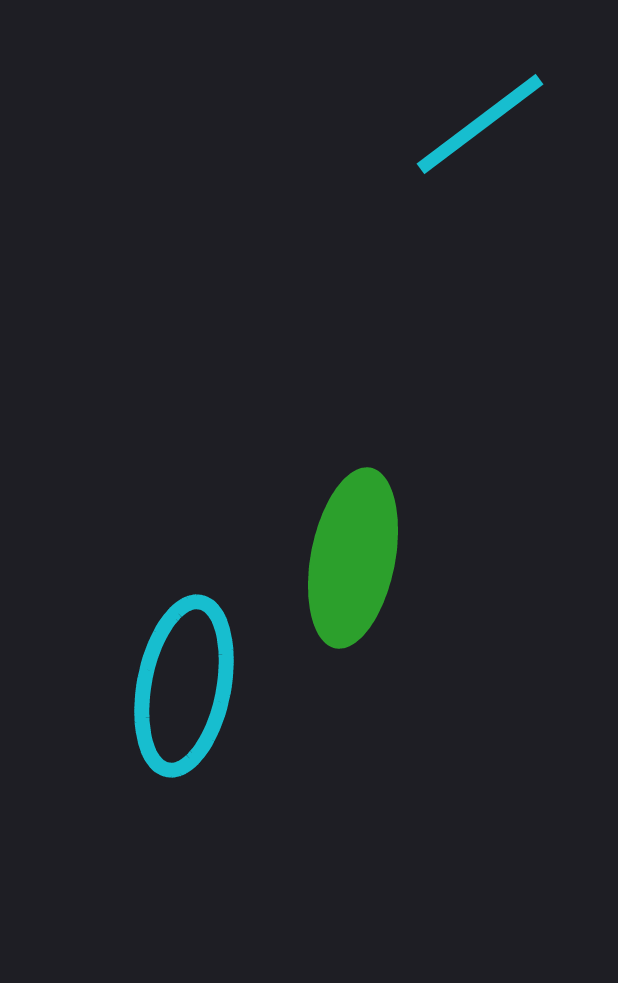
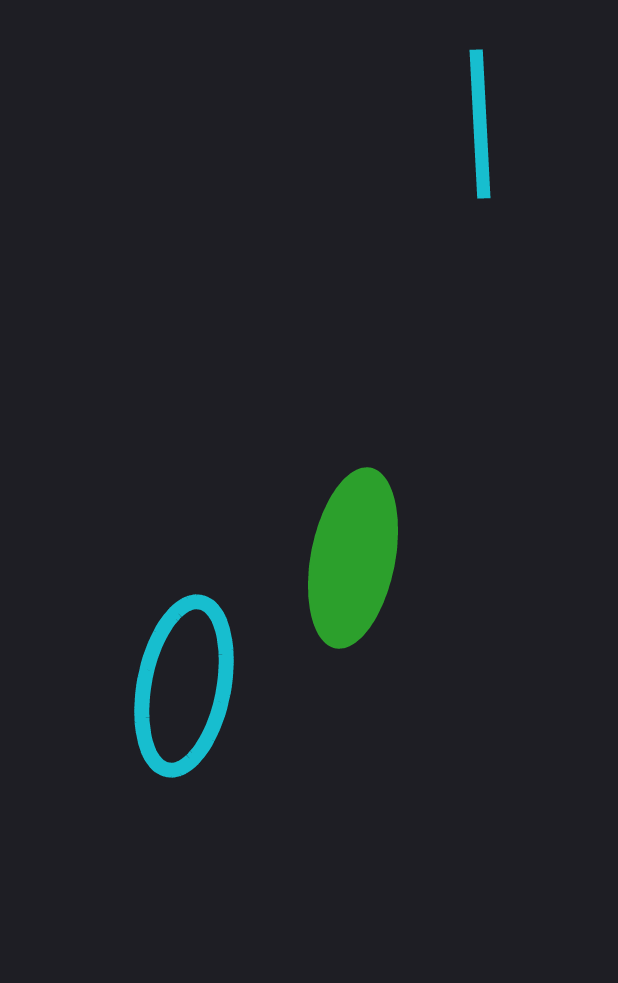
cyan line: rotated 56 degrees counterclockwise
